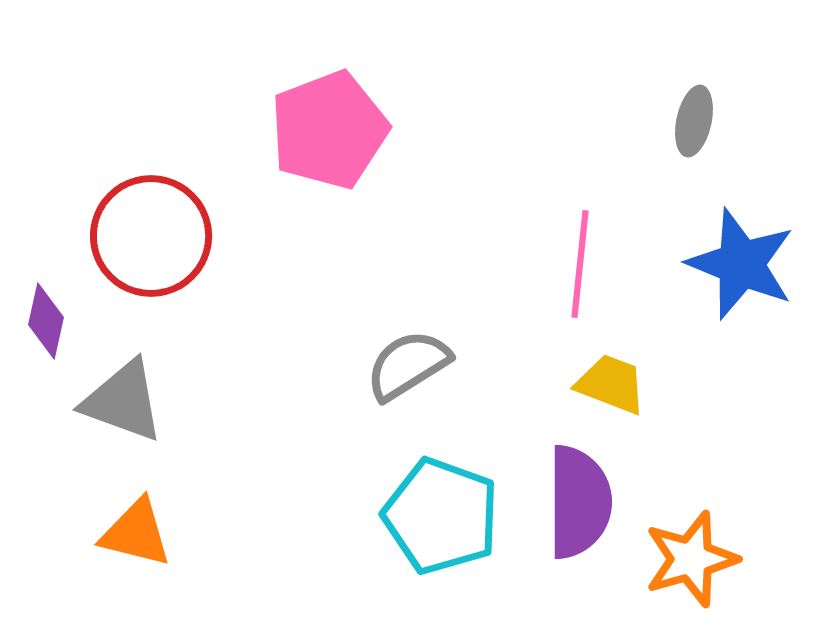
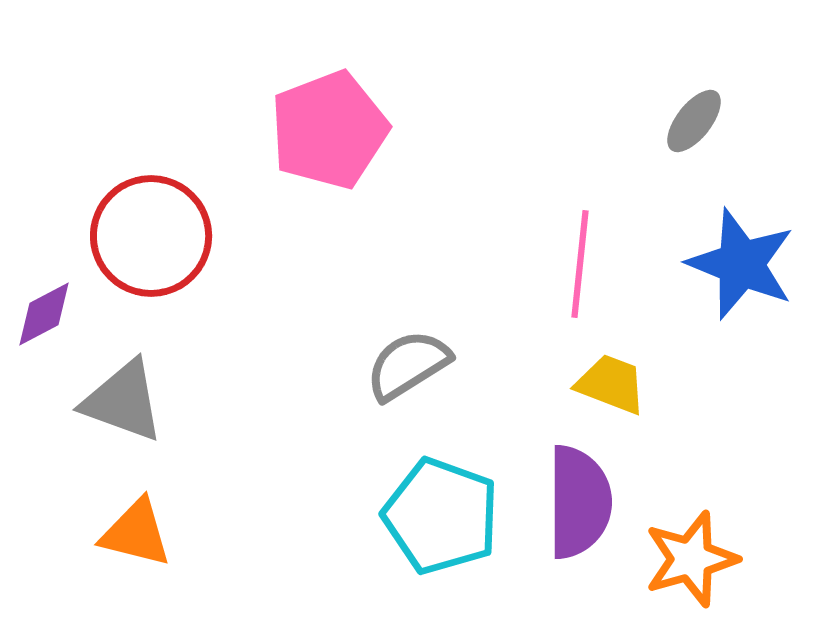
gray ellipse: rotated 26 degrees clockwise
purple diamond: moved 2 px left, 7 px up; rotated 50 degrees clockwise
